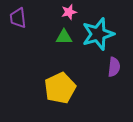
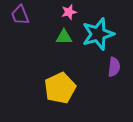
purple trapezoid: moved 2 px right, 3 px up; rotated 15 degrees counterclockwise
